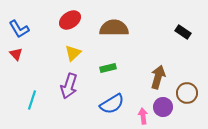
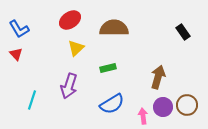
black rectangle: rotated 21 degrees clockwise
yellow triangle: moved 3 px right, 5 px up
brown circle: moved 12 px down
